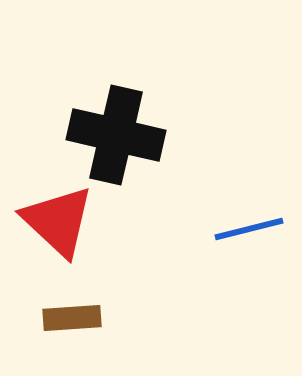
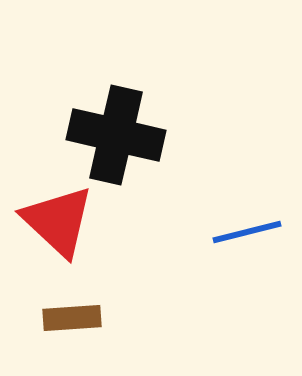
blue line: moved 2 px left, 3 px down
